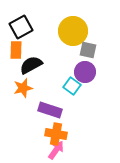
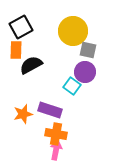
orange star: moved 26 px down
pink arrow: rotated 24 degrees counterclockwise
